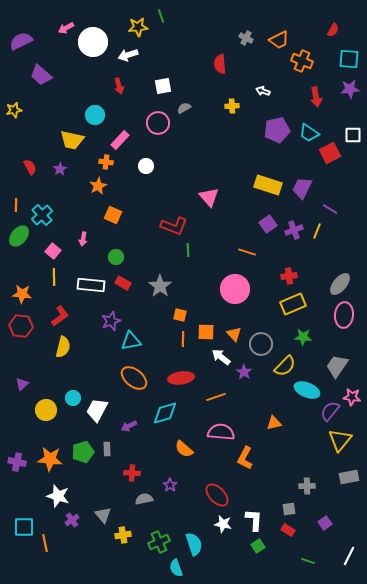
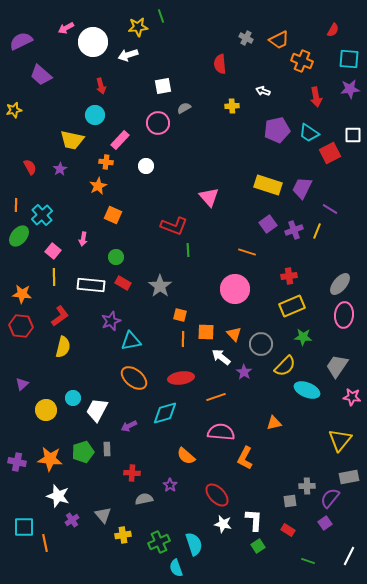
red arrow at (119, 86): moved 18 px left
yellow rectangle at (293, 304): moved 1 px left, 2 px down
purple semicircle at (330, 411): moved 87 px down
orange semicircle at (184, 449): moved 2 px right, 7 px down
gray square at (289, 509): moved 1 px right, 8 px up
